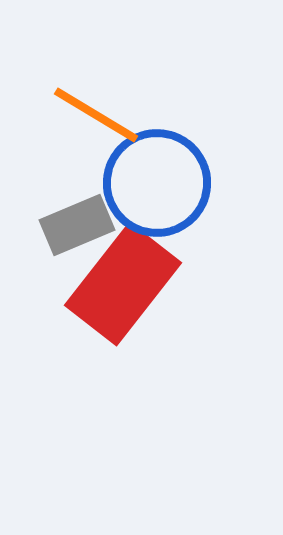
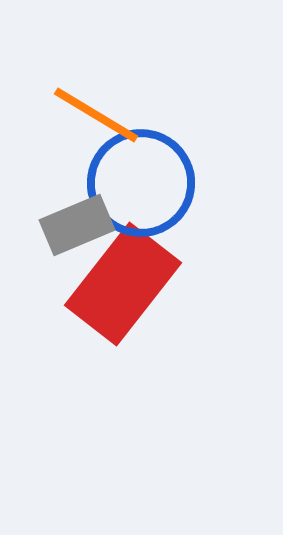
blue circle: moved 16 px left
